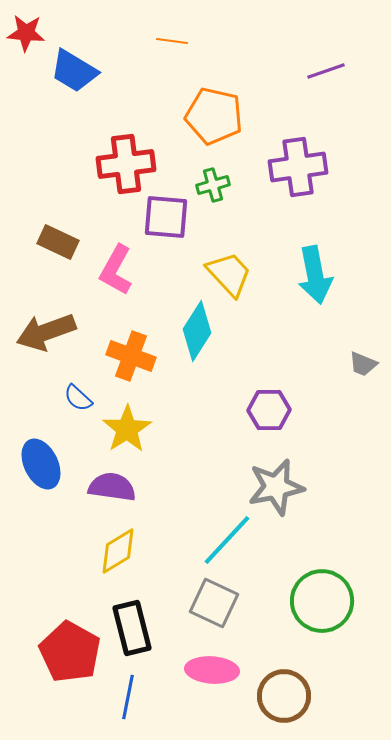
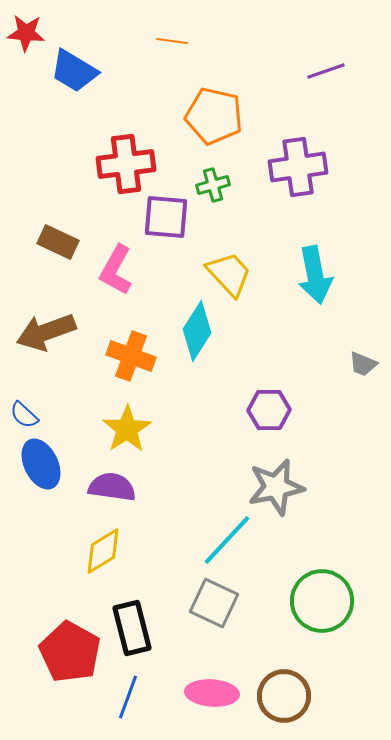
blue semicircle: moved 54 px left, 17 px down
yellow diamond: moved 15 px left
pink ellipse: moved 23 px down
blue line: rotated 9 degrees clockwise
